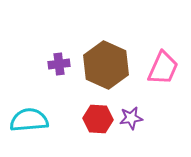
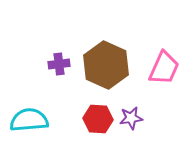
pink trapezoid: moved 1 px right
